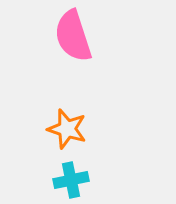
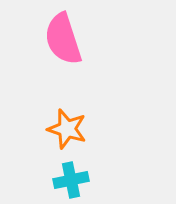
pink semicircle: moved 10 px left, 3 px down
